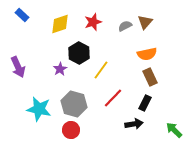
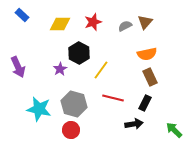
yellow diamond: rotated 20 degrees clockwise
red line: rotated 60 degrees clockwise
